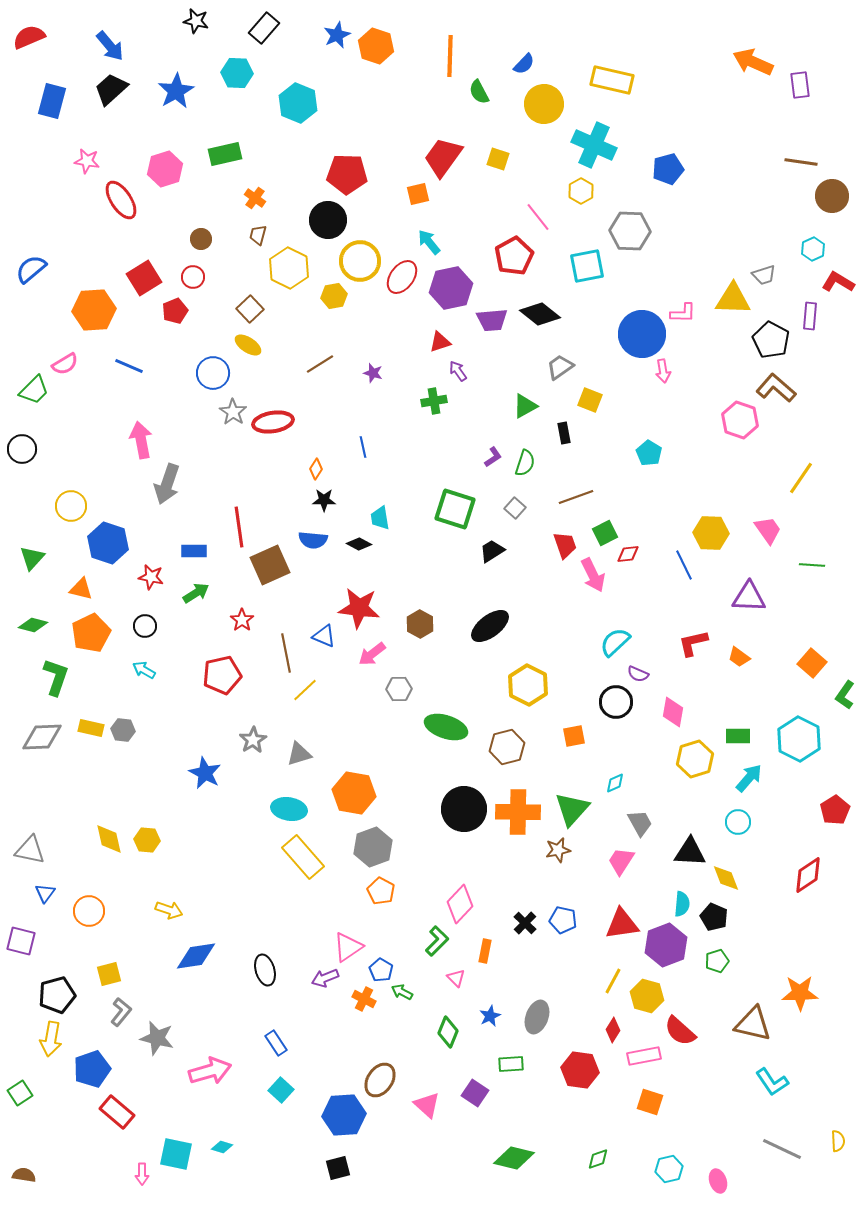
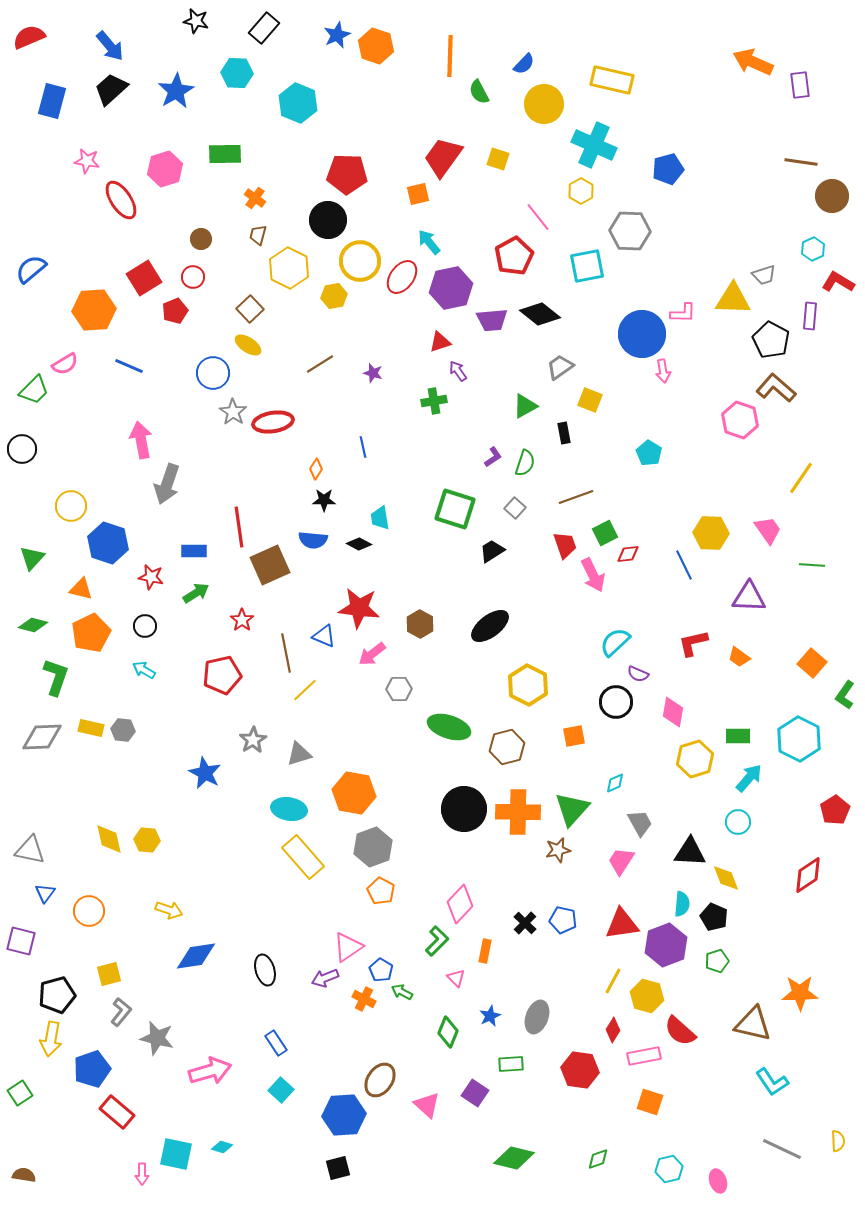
green rectangle at (225, 154): rotated 12 degrees clockwise
green ellipse at (446, 727): moved 3 px right
